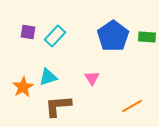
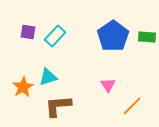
pink triangle: moved 16 px right, 7 px down
orange line: rotated 15 degrees counterclockwise
